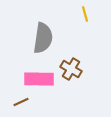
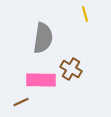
pink rectangle: moved 2 px right, 1 px down
